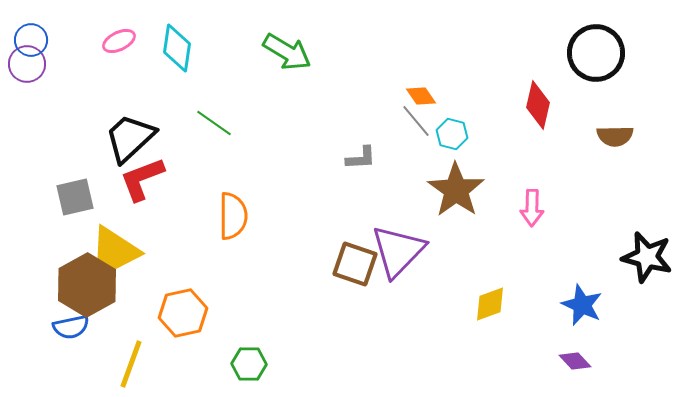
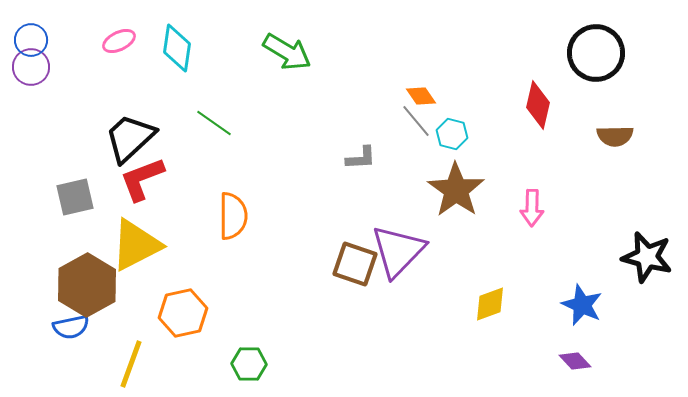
purple circle: moved 4 px right, 3 px down
yellow triangle: moved 22 px right, 7 px up
